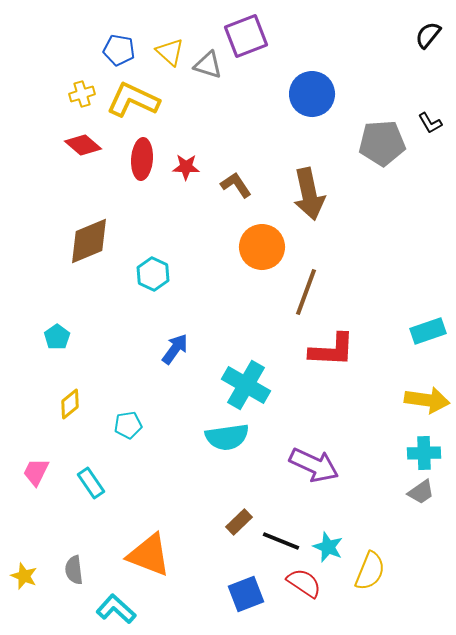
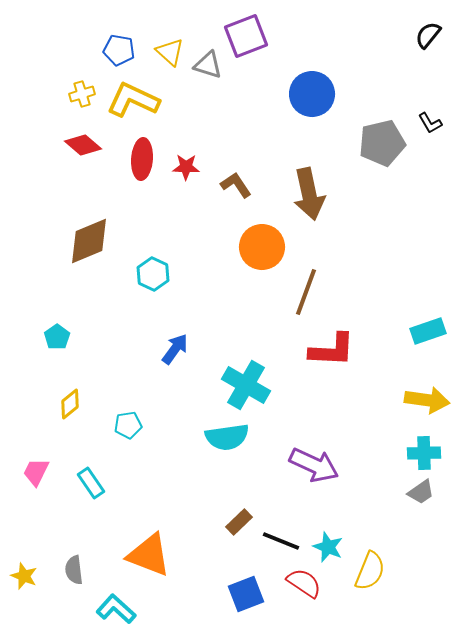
gray pentagon at (382, 143): rotated 9 degrees counterclockwise
